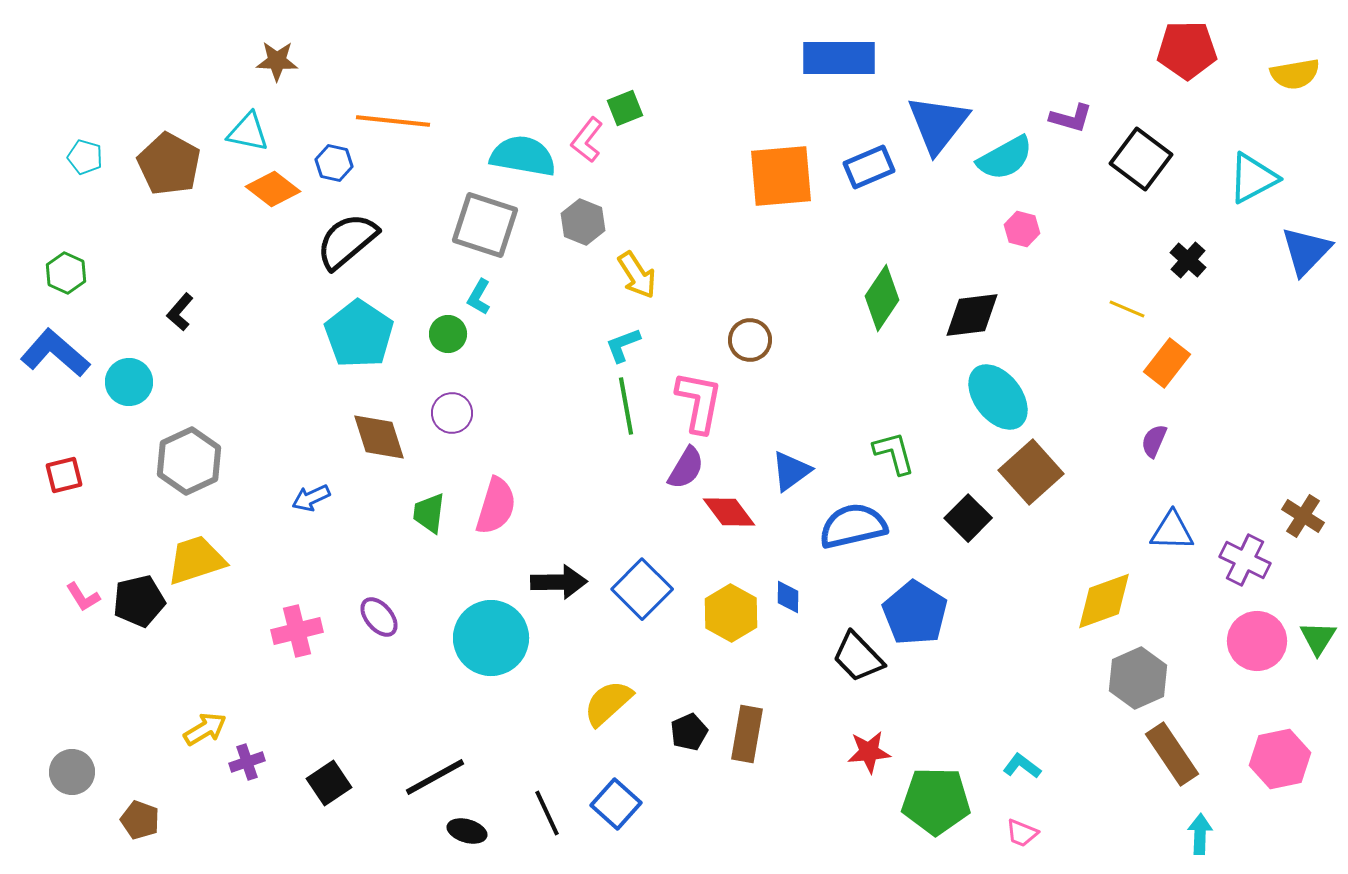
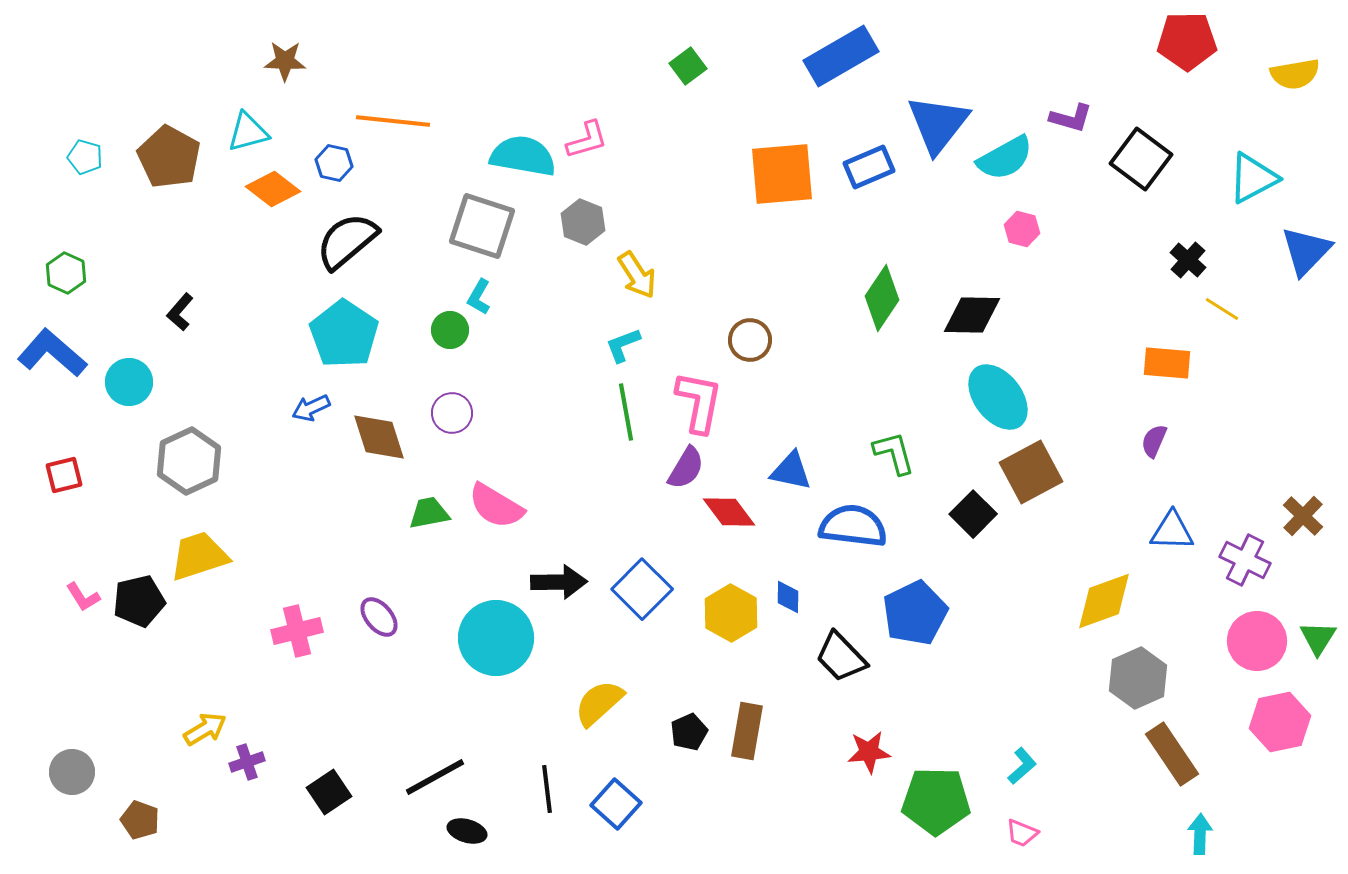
red pentagon at (1187, 50): moved 9 px up
blue rectangle at (839, 58): moved 2 px right, 2 px up; rotated 30 degrees counterclockwise
brown star at (277, 61): moved 8 px right
green square at (625, 108): moved 63 px right, 42 px up; rotated 15 degrees counterclockwise
cyan triangle at (248, 132): rotated 27 degrees counterclockwise
pink L-shape at (587, 140): rotated 144 degrees counterclockwise
brown pentagon at (169, 164): moved 7 px up
orange square at (781, 176): moved 1 px right, 2 px up
gray square at (485, 225): moved 3 px left, 1 px down
yellow line at (1127, 309): moved 95 px right; rotated 9 degrees clockwise
black diamond at (972, 315): rotated 8 degrees clockwise
cyan pentagon at (359, 334): moved 15 px left
green circle at (448, 334): moved 2 px right, 4 px up
blue L-shape at (55, 353): moved 3 px left
orange rectangle at (1167, 363): rotated 57 degrees clockwise
green line at (626, 406): moved 6 px down
blue triangle at (791, 471): rotated 48 degrees clockwise
brown square at (1031, 472): rotated 14 degrees clockwise
blue arrow at (311, 498): moved 90 px up
pink semicircle at (496, 506): rotated 104 degrees clockwise
green trapezoid at (429, 513): rotated 72 degrees clockwise
brown cross at (1303, 516): rotated 12 degrees clockwise
black square at (968, 518): moved 5 px right, 4 px up
blue semicircle at (853, 526): rotated 20 degrees clockwise
yellow trapezoid at (196, 560): moved 3 px right, 4 px up
blue pentagon at (915, 613): rotated 14 degrees clockwise
cyan circle at (491, 638): moved 5 px right
black trapezoid at (858, 657): moved 17 px left
yellow semicircle at (608, 703): moved 9 px left
brown rectangle at (747, 734): moved 3 px up
pink hexagon at (1280, 759): moved 37 px up
cyan L-shape at (1022, 766): rotated 102 degrees clockwise
black square at (329, 783): moved 9 px down
black line at (547, 813): moved 24 px up; rotated 18 degrees clockwise
